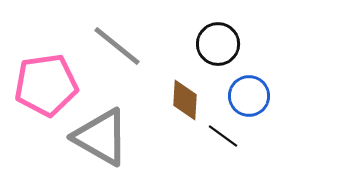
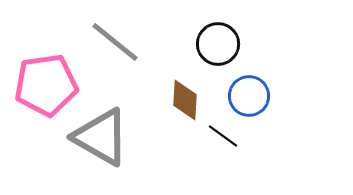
gray line: moved 2 px left, 4 px up
